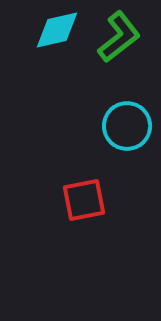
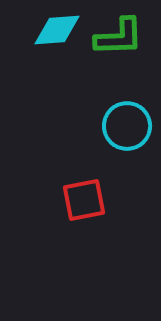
cyan diamond: rotated 9 degrees clockwise
green L-shape: rotated 36 degrees clockwise
